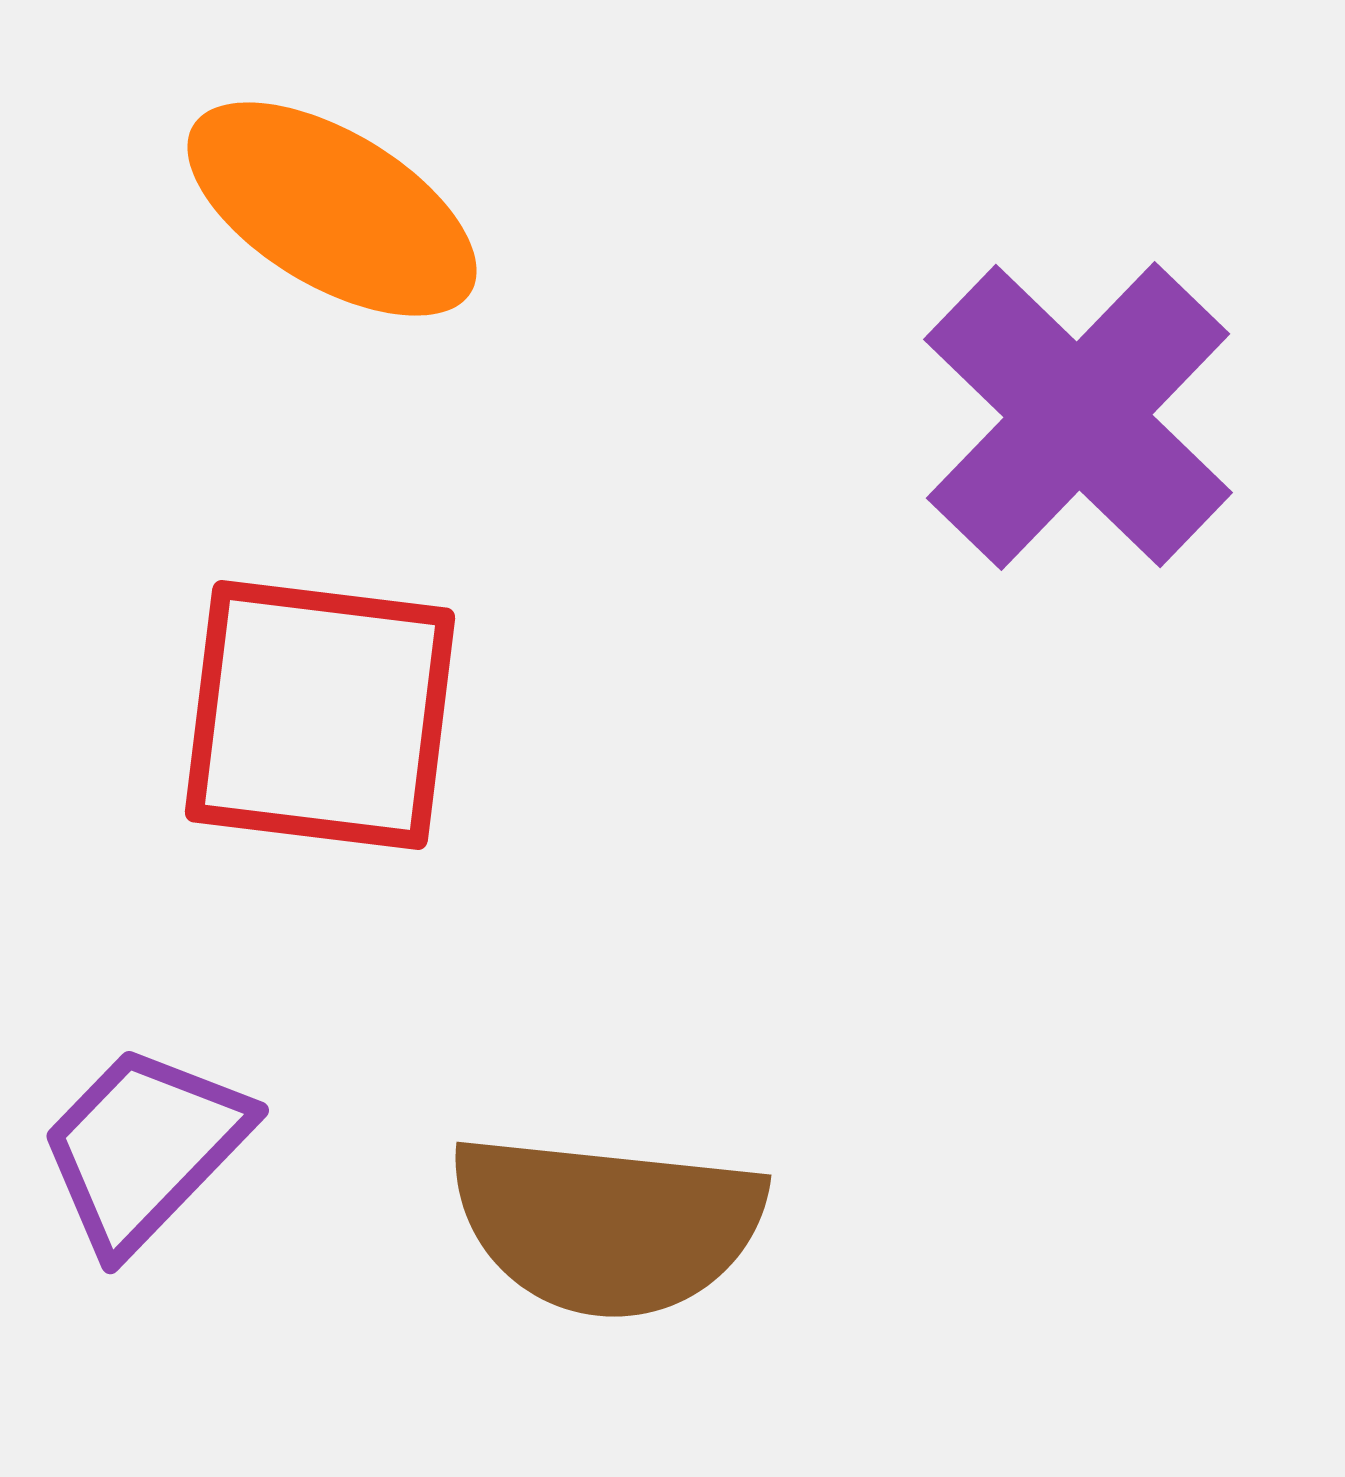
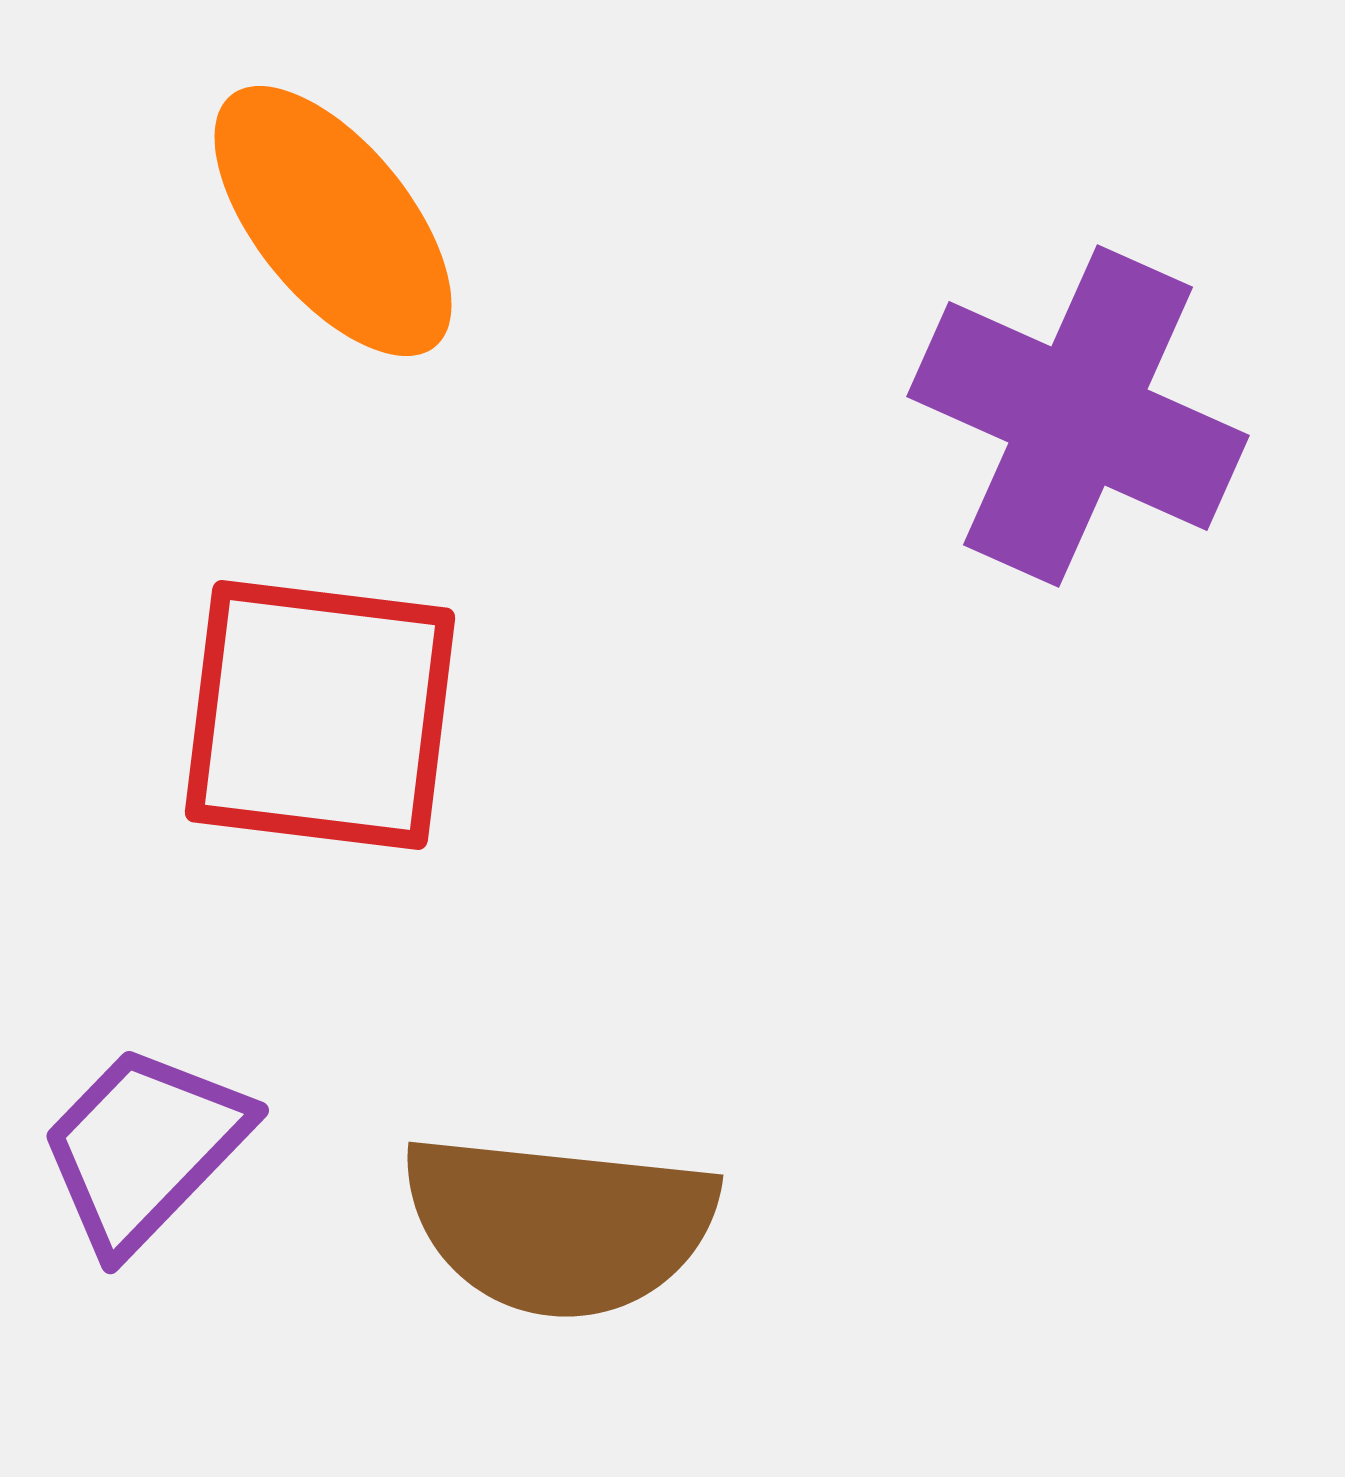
orange ellipse: moved 1 px right, 12 px down; rotated 20 degrees clockwise
purple cross: rotated 20 degrees counterclockwise
brown semicircle: moved 48 px left
